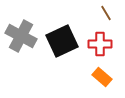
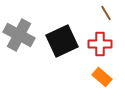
gray cross: moved 2 px left, 1 px up
